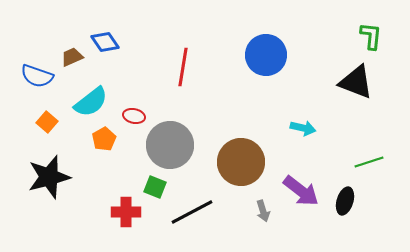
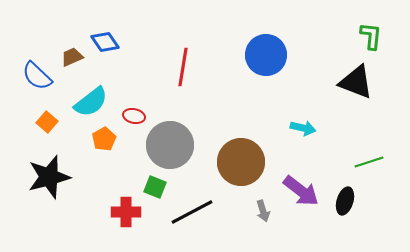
blue semicircle: rotated 24 degrees clockwise
